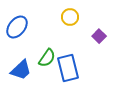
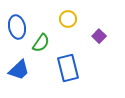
yellow circle: moved 2 px left, 2 px down
blue ellipse: rotated 50 degrees counterclockwise
green semicircle: moved 6 px left, 15 px up
blue trapezoid: moved 2 px left
